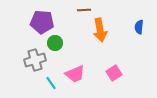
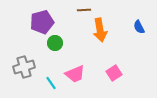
purple pentagon: rotated 20 degrees counterclockwise
blue semicircle: rotated 32 degrees counterclockwise
gray cross: moved 11 px left, 7 px down
